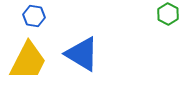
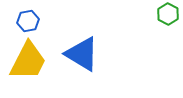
blue hexagon: moved 6 px left, 5 px down; rotated 20 degrees counterclockwise
